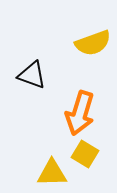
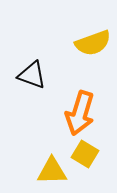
yellow triangle: moved 2 px up
